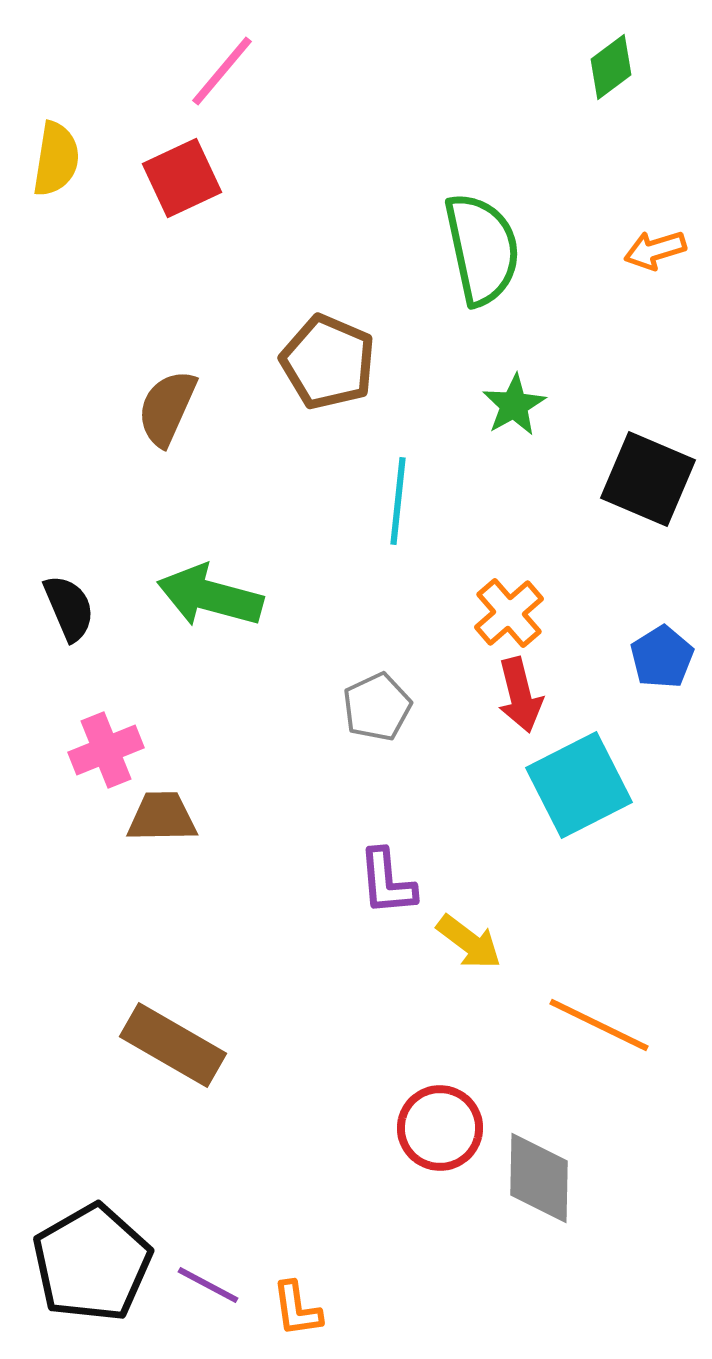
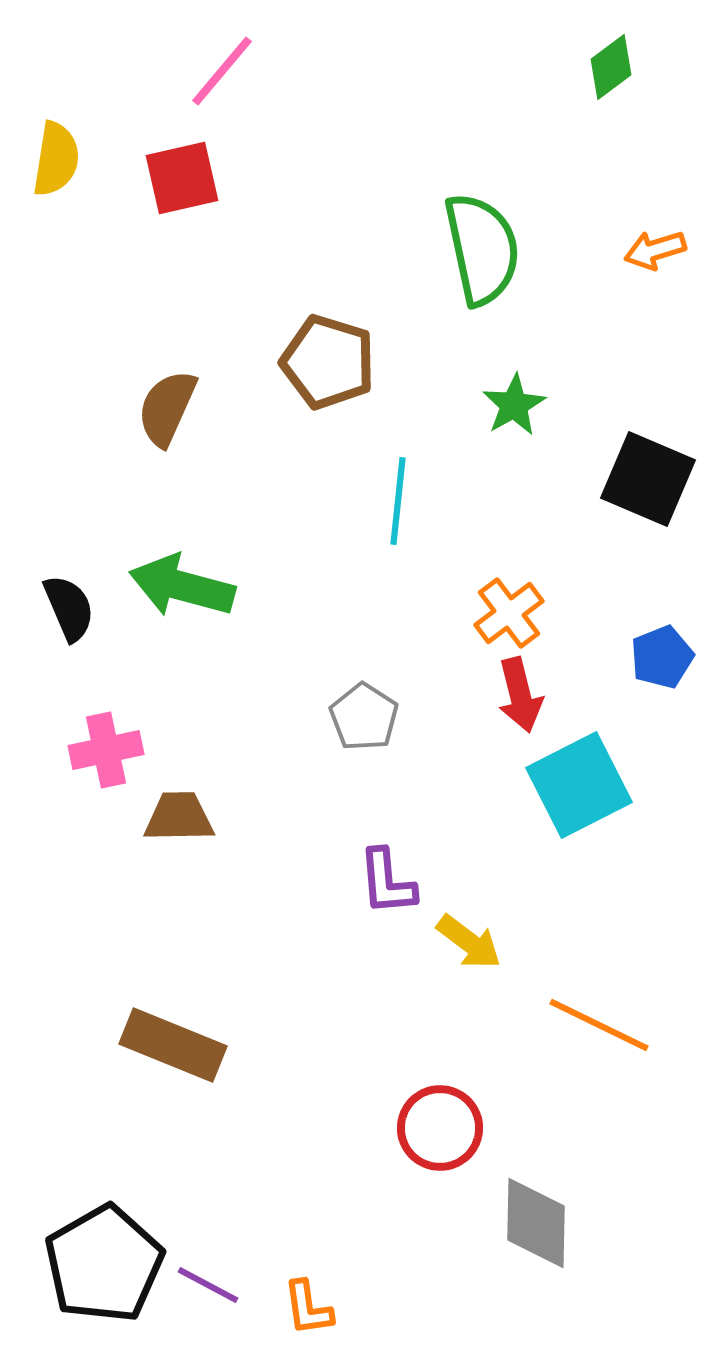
red square: rotated 12 degrees clockwise
brown pentagon: rotated 6 degrees counterclockwise
green arrow: moved 28 px left, 10 px up
orange cross: rotated 4 degrees clockwise
blue pentagon: rotated 10 degrees clockwise
gray pentagon: moved 13 px left, 10 px down; rotated 14 degrees counterclockwise
pink cross: rotated 10 degrees clockwise
brown trapezoid: moved 17 px right
brown rectangle: rotated 8 degrees counterclockwise
gray diamond: moved 3 px left, 45 px down
black pentagon: moved 12 px right, 1 px down
orange L-shape: moved 11 px right, 1 px up
